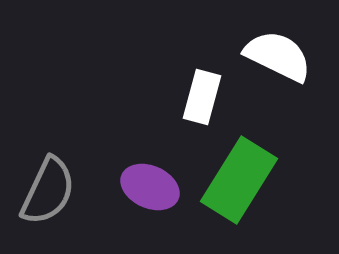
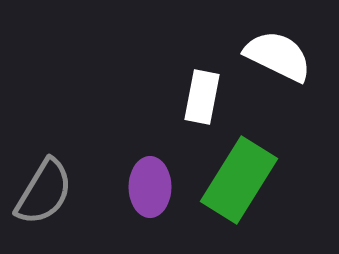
white rectangle: rotated 4 degrees counterclockwise
purple ellipse: rotated 66 degrees clockwise
gray semicircle: moved 4 px left, 1 px down; rotated 6 degrees clockwise
